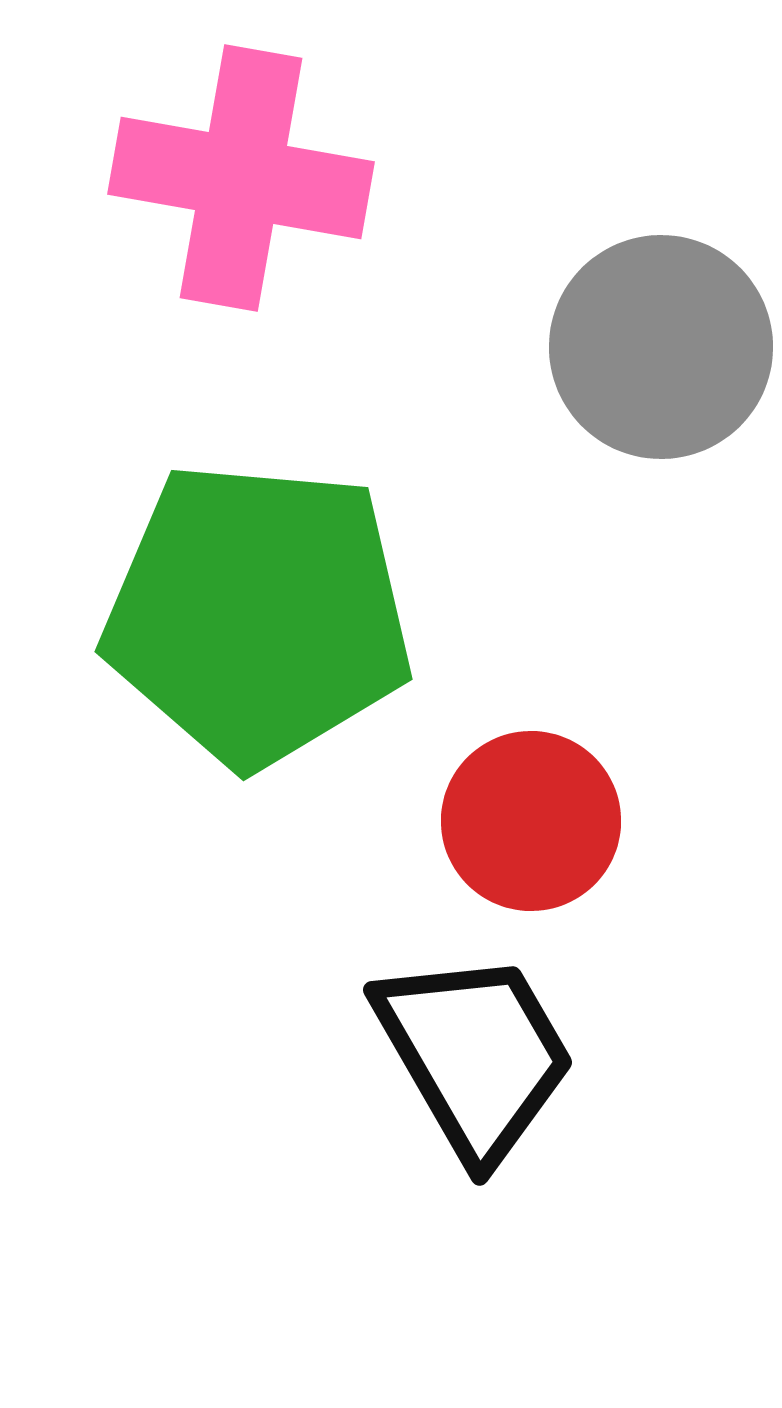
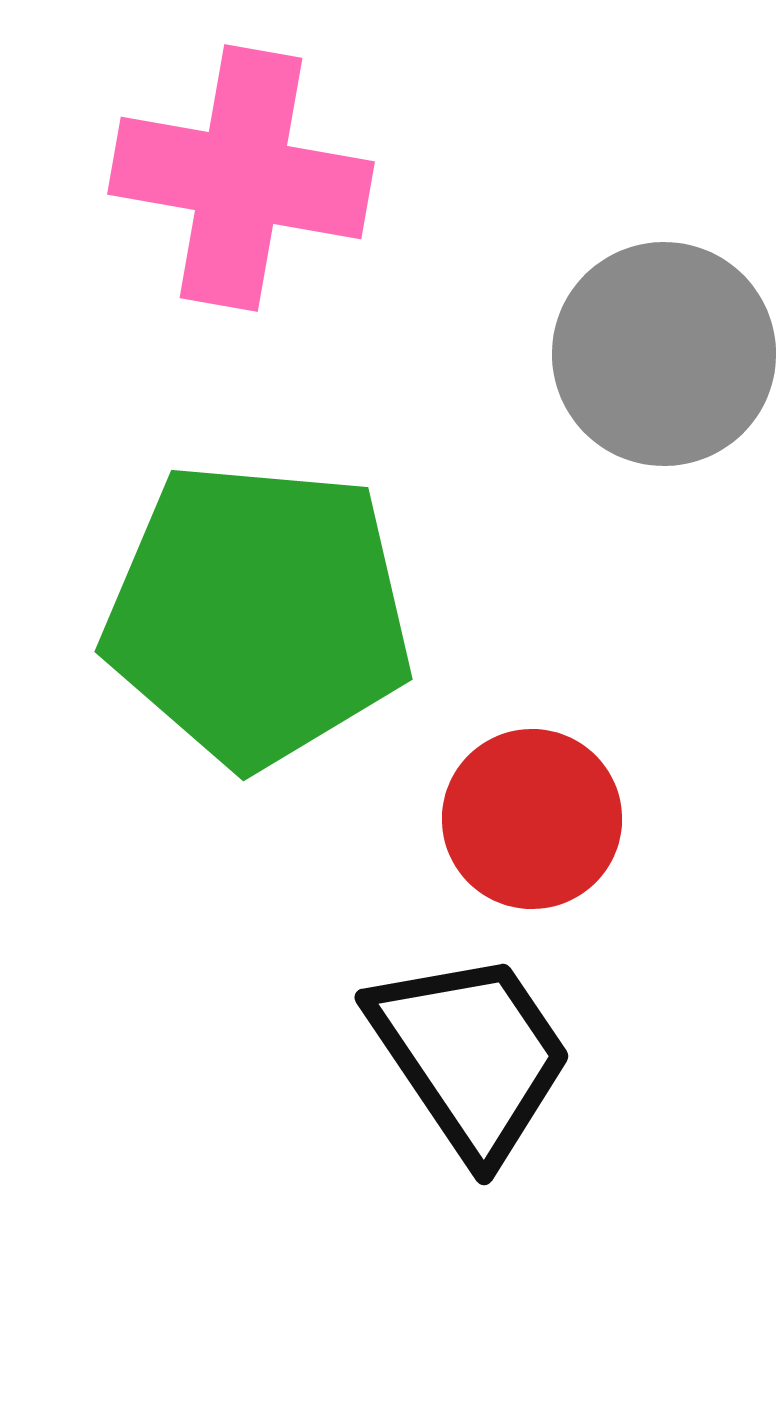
gray circle: moved 3 px right, 7 px down
red circle: moved 1 px right, 2 px up
black trapezoid: moved 4 px left; rotated 4 degrees counterclockwise
